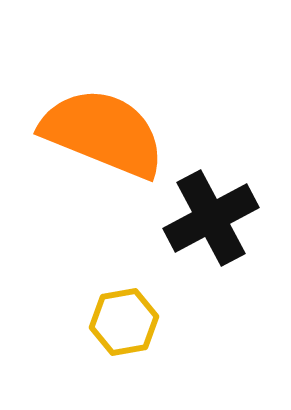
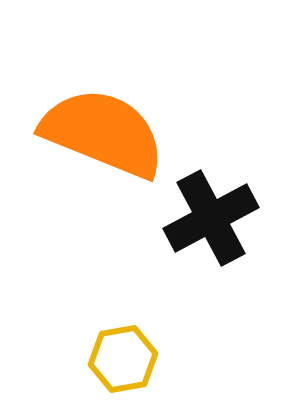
yellow hexagon: moved 1 px left, 37 px down
